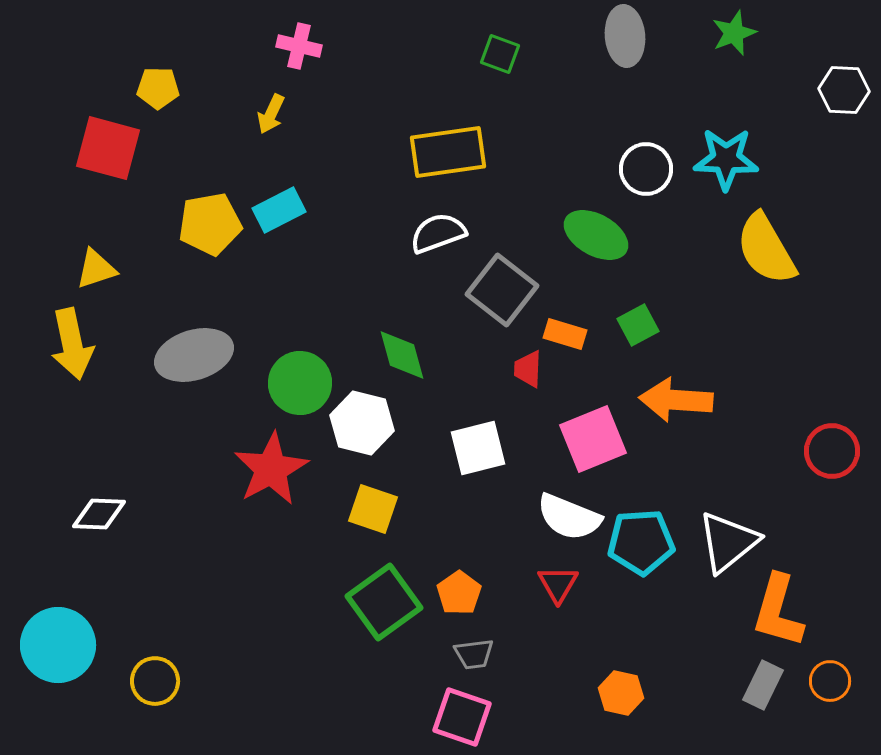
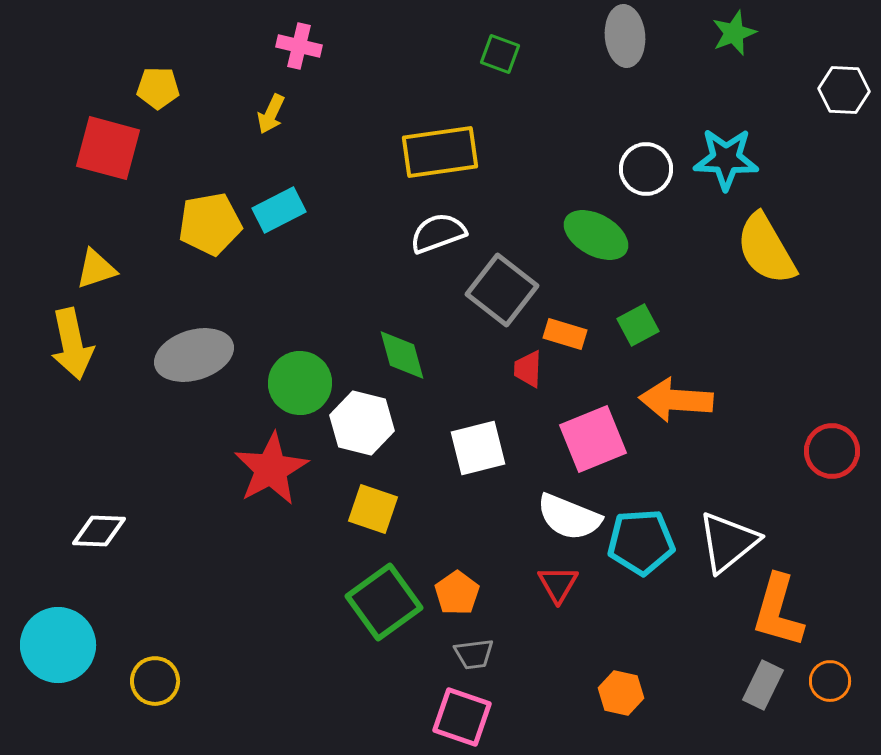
yellow rectangle at (448, 152): moved 8 px left
white diamond at (99, 514): moved 17 px down
orange pentagon at (459, 593): moved 2 px left
